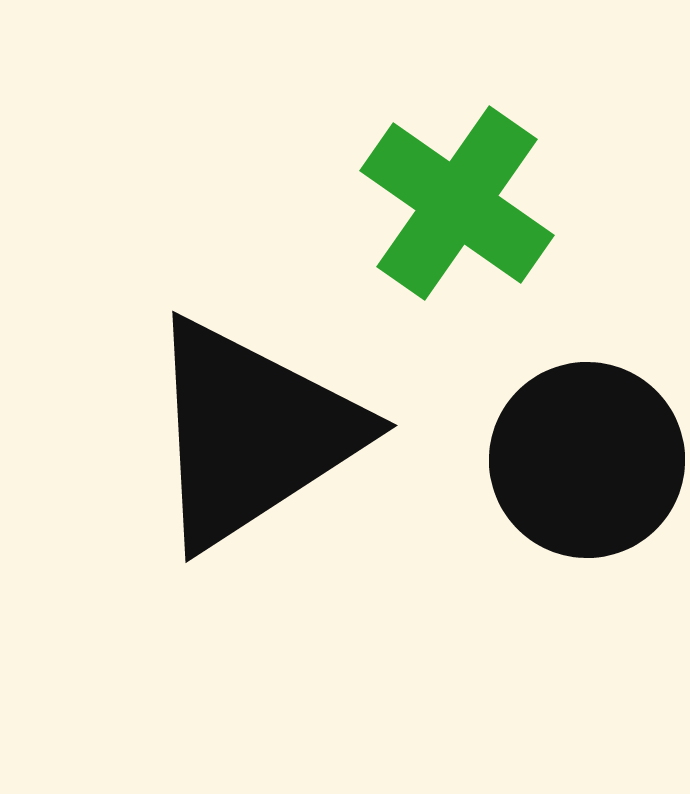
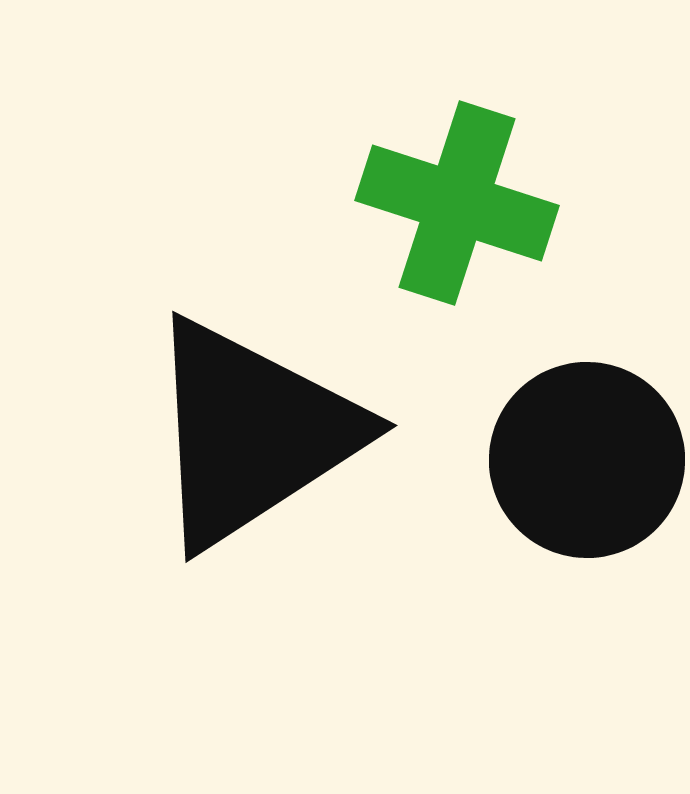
green cross: rotated 17 degrees counterclockwise
